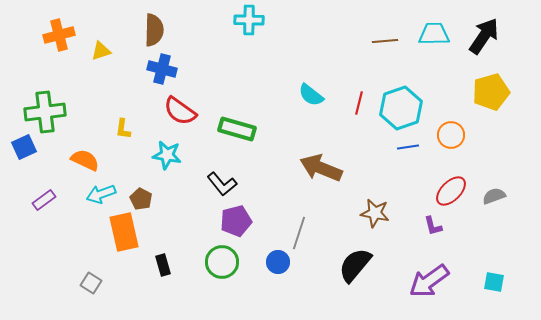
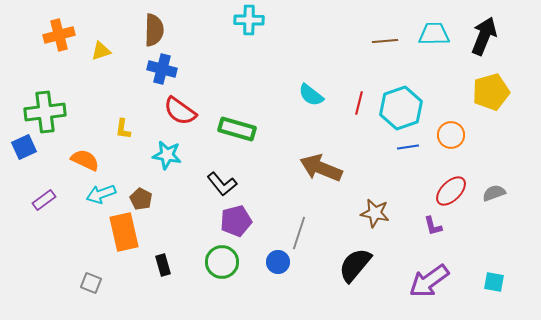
black arrow: rotated 12 degrees counterclockwise
gray semicircle: moved 3 px up
gray square: rotated 10 degrees counterclockwise
